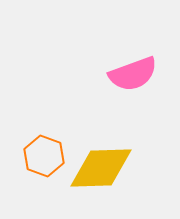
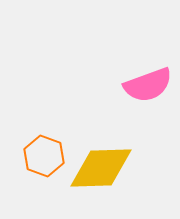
pink semicircle: moved 15 px right, 11 px down
